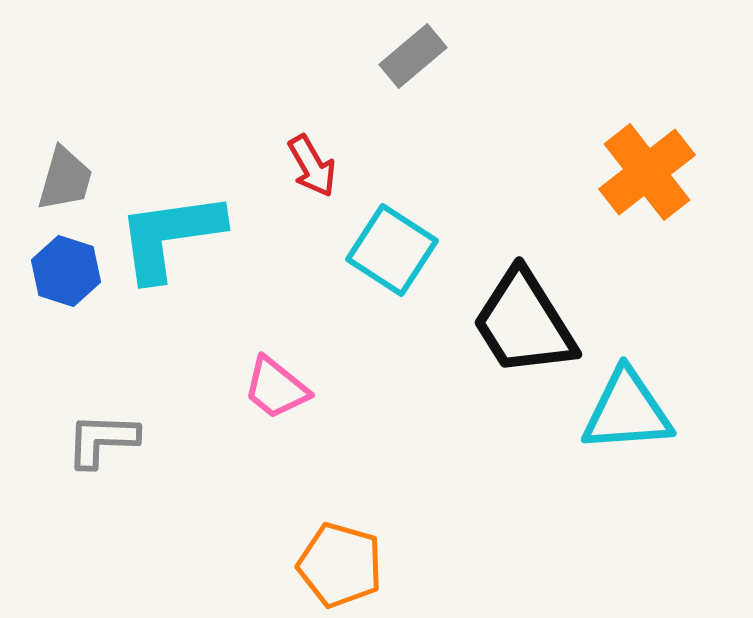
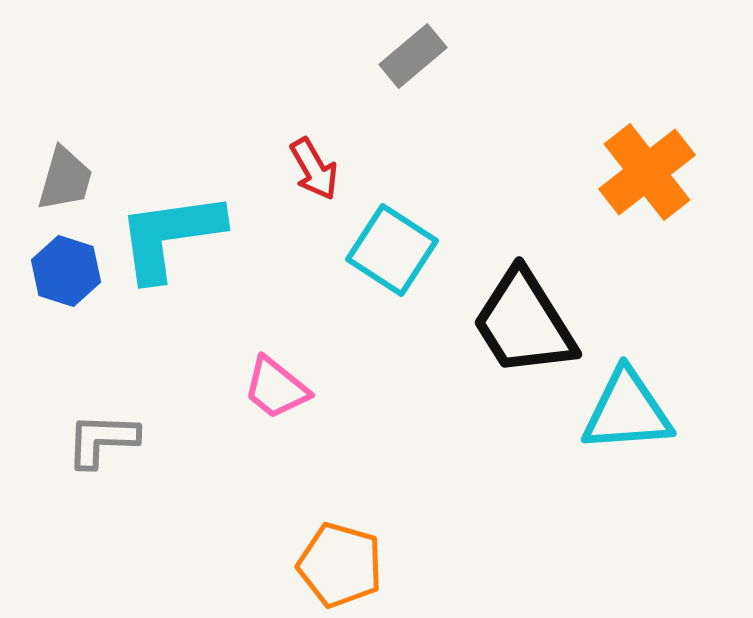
red arrow: moved 2 px right, 3 px down
